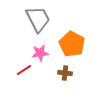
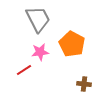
pink star: moved 1 px up
brown cross: moved 19 px right, 11 px down
